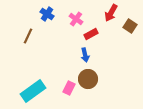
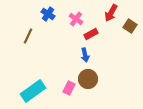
blue cross: moved 1 px right
